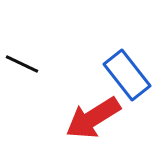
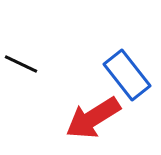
black line: moved 1 px left
